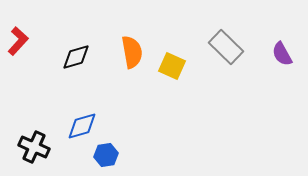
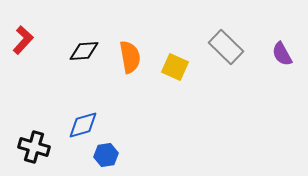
red L-shape: moved 5 px right, 1 px up
orange semicircle: moved 2 px left, 5 px down
black diamond: moved 8 px right, 6 px up; rotated 12 degrees clockwise
yellow square: moved 3 px right, 1 px down
blue diamond: moved 1 px right, 1 px up
black cross: rotated 8 degrees counterclockwise
